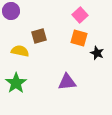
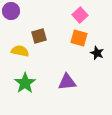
green star: moved 9 px right
